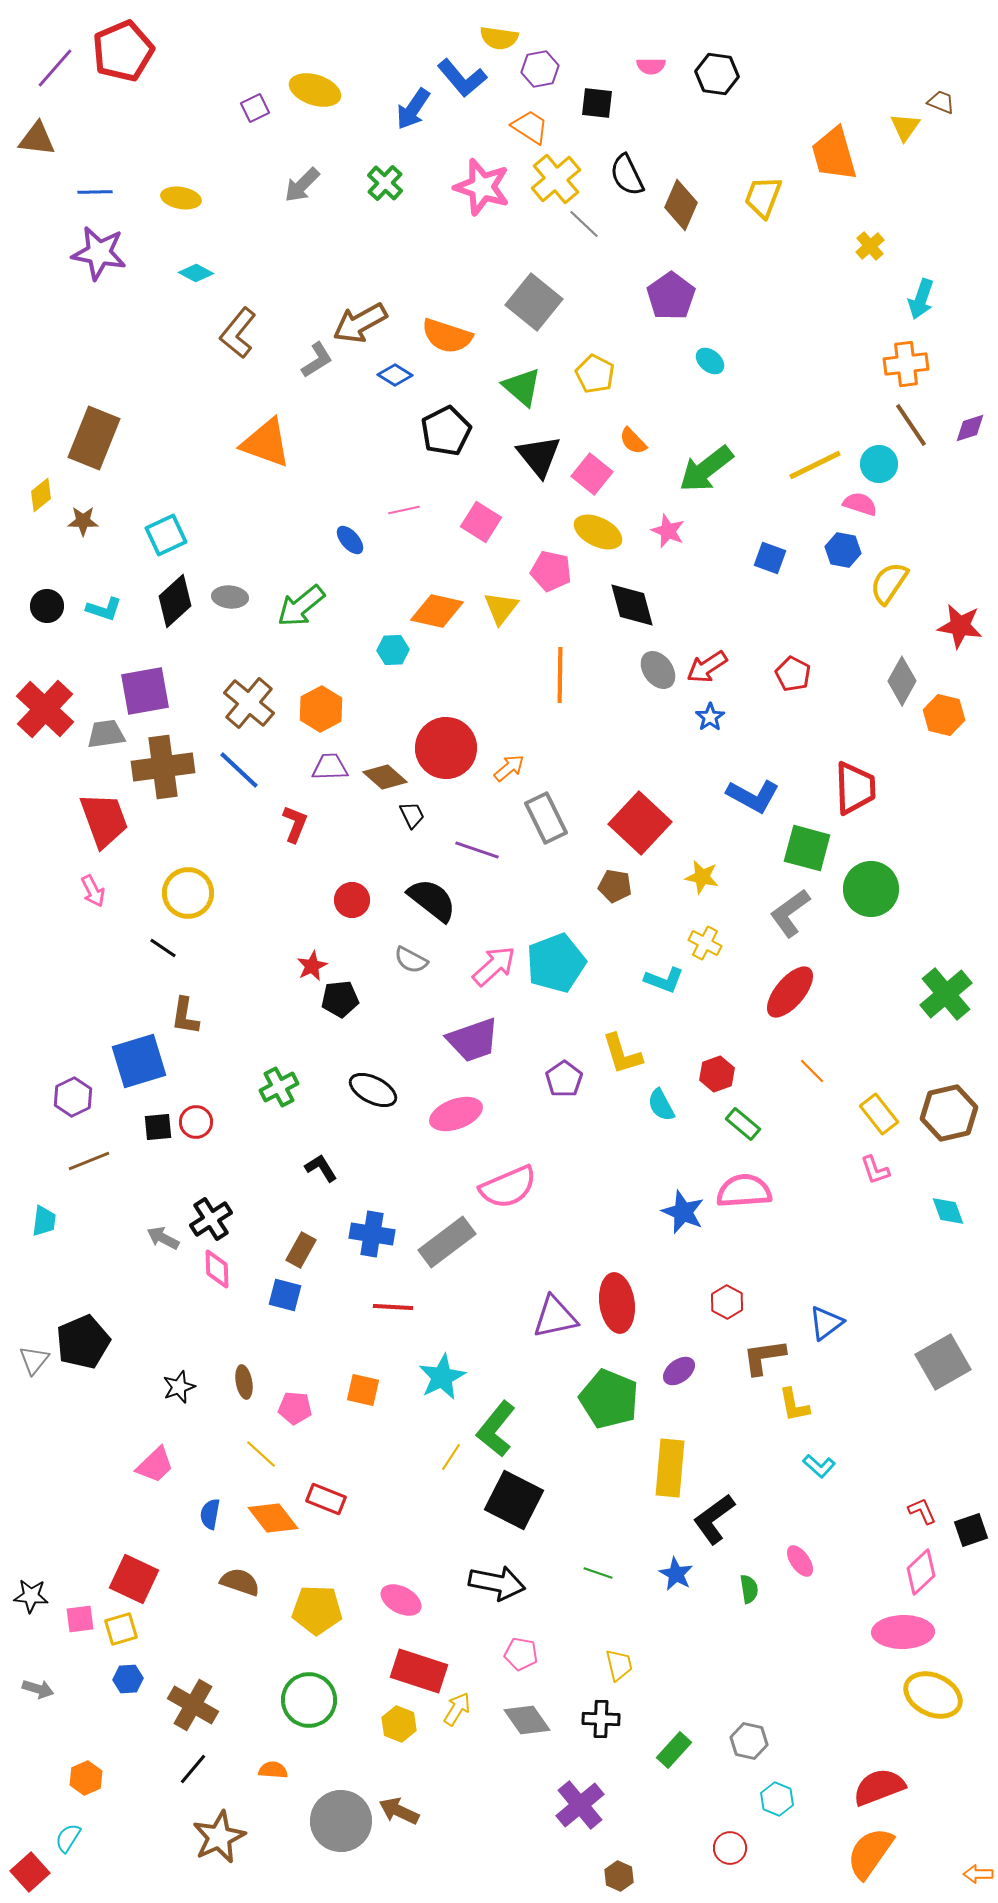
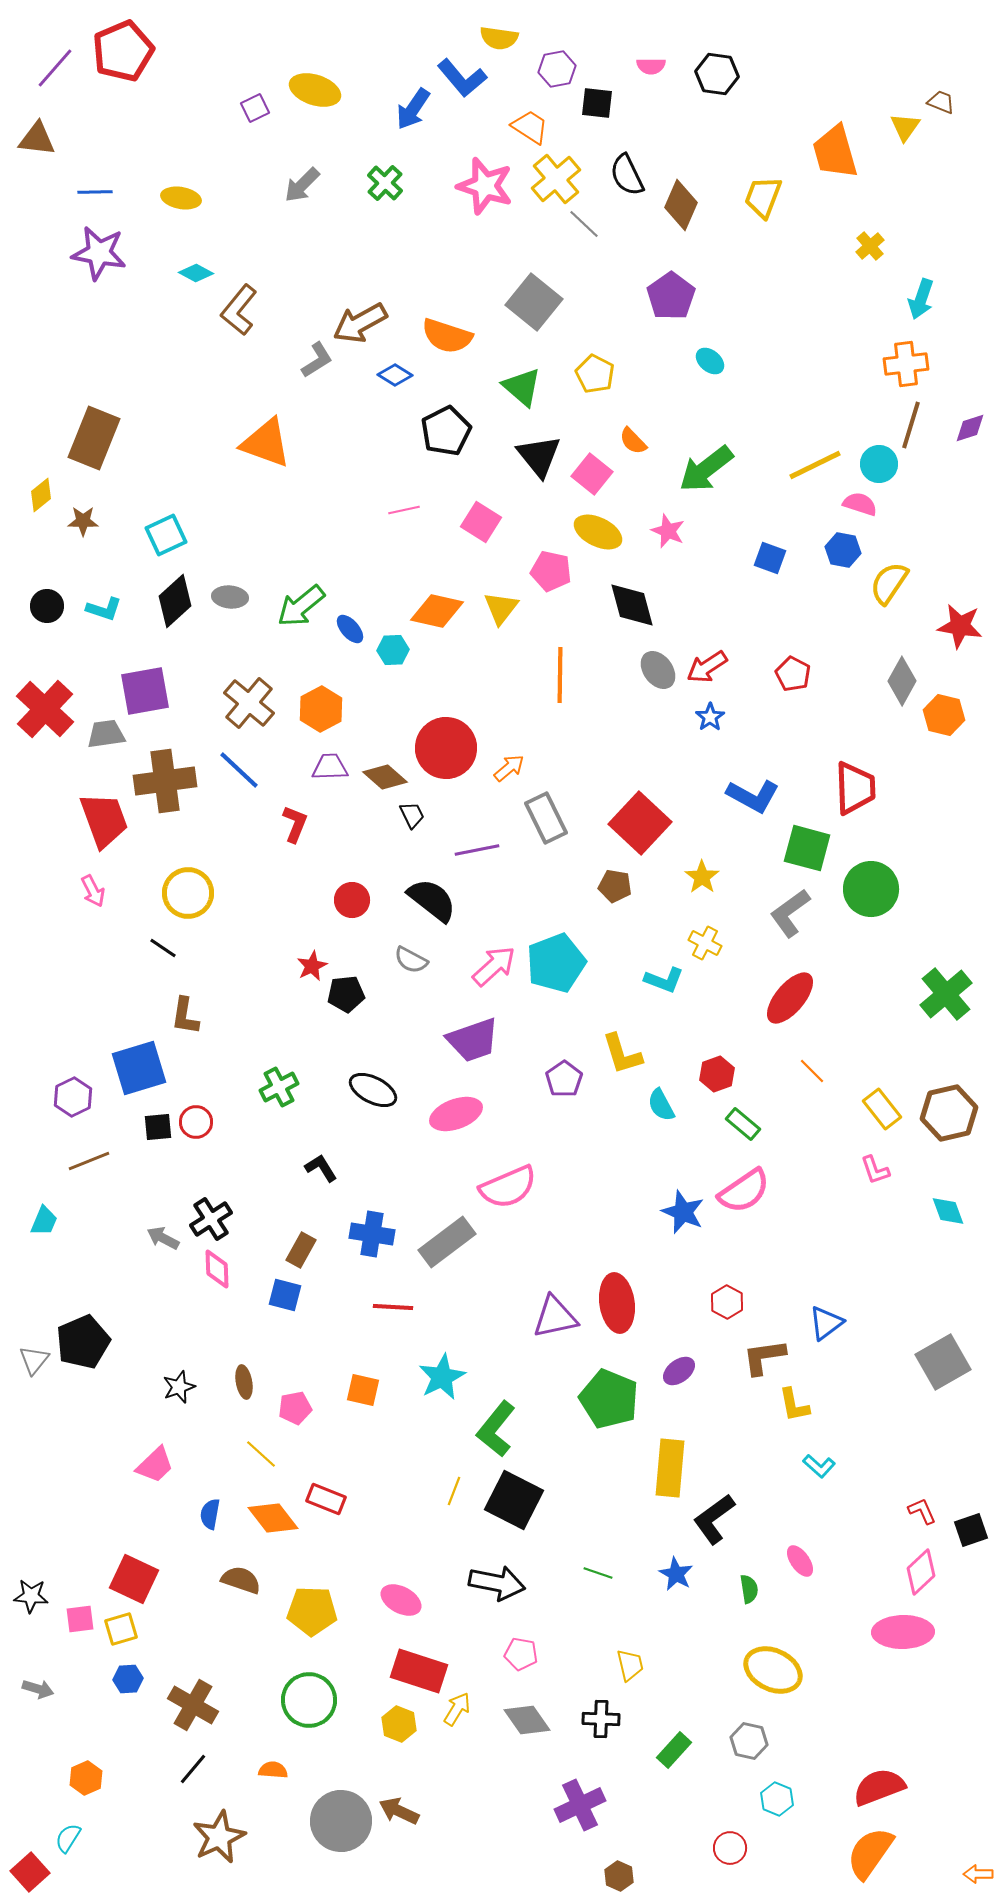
purple hexagon at (540, 69): moved 17 px right
orange trapezoid at (834, 154): moved 1 px right, 2 px up
pink star at (482, 187): moved 3 px right, 1 px up
brown L-shape at (238, 333): moved 1 px right, 23 px up
brown line at (911, 425): rotated 51 degrees clockwise
blue ellipse at (350, 540): moved 89 px down
brown cross at (163, 767): moved 2 px right, 14 px down
purple line at (477, 850): rotated 30 degrees counterclockwise
yellow star at (702, 877): rotated 24 degrees clockwise
red ellipse at (790, 992): moved 6 px down
black pentagon at (340, 999): moved 6 px right, 5 px up
blue square at (139, 1061): moved 7 px down
yellow rectangle at (879, 1114): moved 3 px right, 5 px up
pink semicircle at (744, 1191): rotated 150 degrees clockwise
cyan trapezoid at (44, 1221): rotated 16 degrees clockwise
pink pentagon at (295, 1408): rotated 16 degrees counterclockwise
yellow line at (451, 1457): moved 3 px right, 34 px down; rotated 12 degrees counterclockwise
brown semicircle at (240, 1582): moved 1 px right, 2 px up
yellow pentagon at (317, 1610): moved 5 px left, 1 px down
yellow trapezoid at (619, 1665): moved 11 px right
yellow ellipse at (933, 1695): moved 160 px left, 25 px up
purple cross at (580, 1805): rotated 15 degrees clockwise
